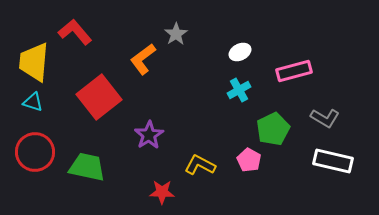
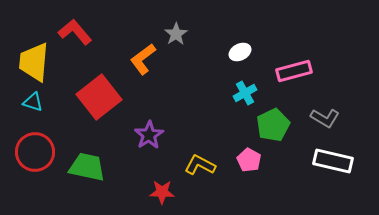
cyan cross: moved 6 px right, 3 px down
green pentagon: moved 4 px up
